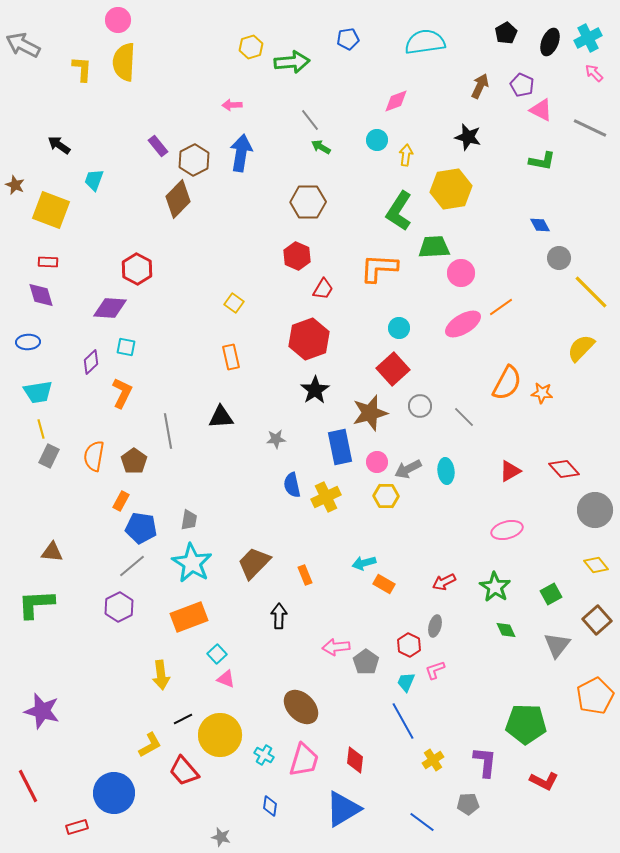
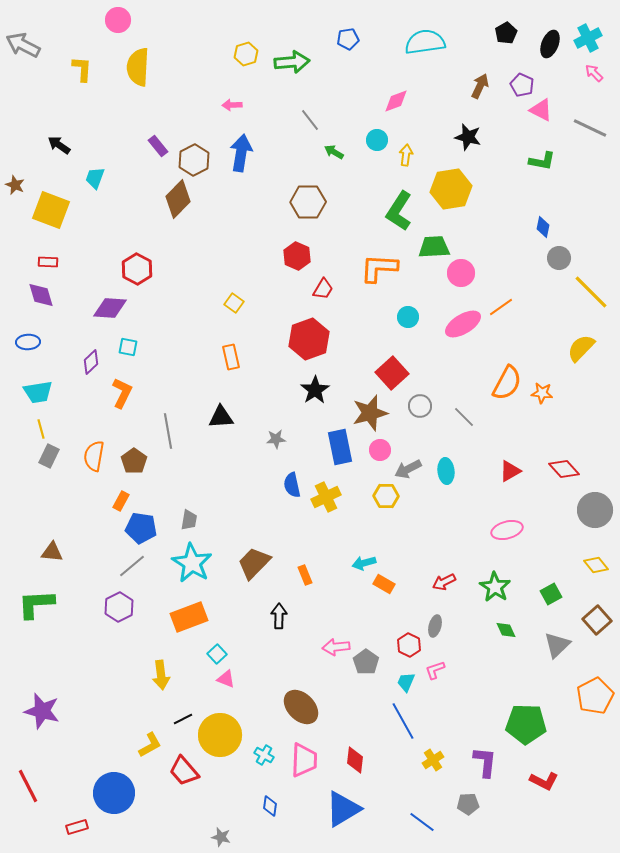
black ellipse at (550, 42): moved 2 px down
yellow hexagon at (251, 47): moved 5 px left, 7 px down
yellow semicircle at (124, 62): moved 14 px right, 5 px down
green arrow at (321, 147): moved 13 px right, 5 px down
cyan trapezoid at (94, 180): moved 1 px right, 2 px up
blue diamond at (540, 225): moved 3 px right, 2 px down; rotated 40 degrees clockwise
cyan circle at (399, 328): moved 9 px right, 11 px up
cyan square at (126, 347): moved 2 px right
red square at (393, 369): moved 1 px left, 4 px down
pink circle at (377, 462): moved 3 px right, 12 px up
gray triangle at (557, 645): rotated 8 degrees clockwise
pink trapezoid at (304, 760): rotated 15 degrees counterclockwise
